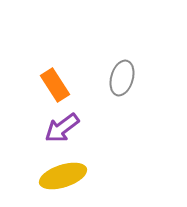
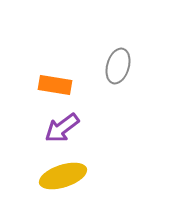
gray ellipse: moved 4 px left, 12 px up
orange rectangle: rotated 48 degrees counterclockwise
